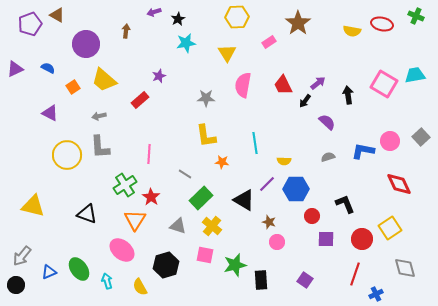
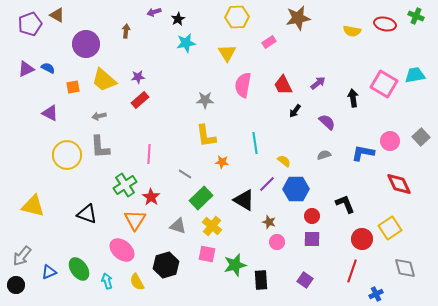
brown star at (298, 23): moved 5 px up; rotated 25 degrees clockwise
red ellipse at (382, 24): moved 3 px right
purple triangle at (15, 69): moved 11 px right
purple star at (159, 76): moved 21 px left, 1 px down; rotated 16 degrees clockwise
orange square at (73, 87): rotated 24 degrees clockwise
black arrow at (348, 95): moved 5 px right, 3 px down
gray star at (206, 98): moved 1 px left, 2 px down
black arrow at (305, 101): moved 10 px left, 10 px down
blue L-shape at (363, 151): moved 2 px down
gray semicircle at (328, 157): moved 4 px left, 2 px up
yellow semicircle at (284, 161): rotated 144 degrees counterclockwise
purple square at (326, 239): moved 14 px left
pink square at (205, 255): moved 2 px right, 1 px up
red line at (355, 274): moved 3 px left, 3 px up
yellow semicircle at (140, 287): moved 3 px left, 5 px up
